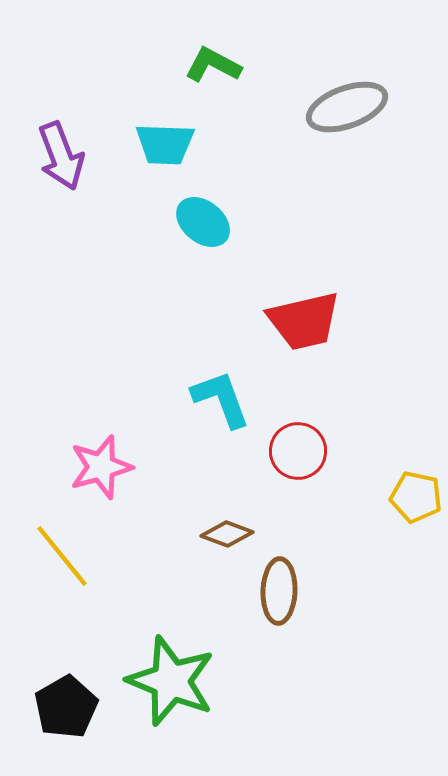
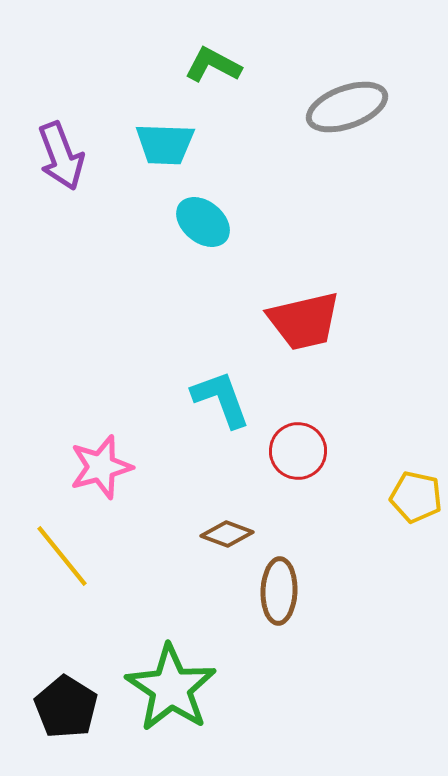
green star: moved 7 px down; rotated 12 degrees clockwise
black pentagon: rotated 10 degrees counterclockwise
